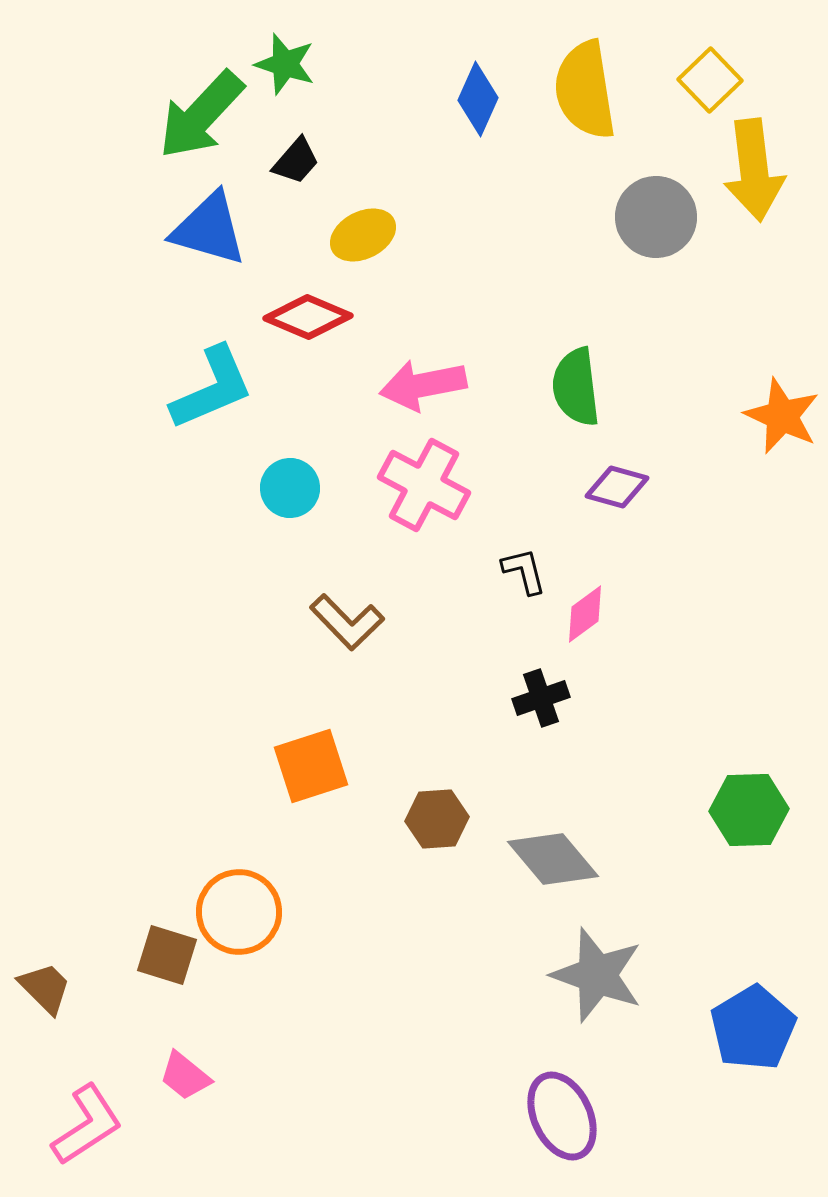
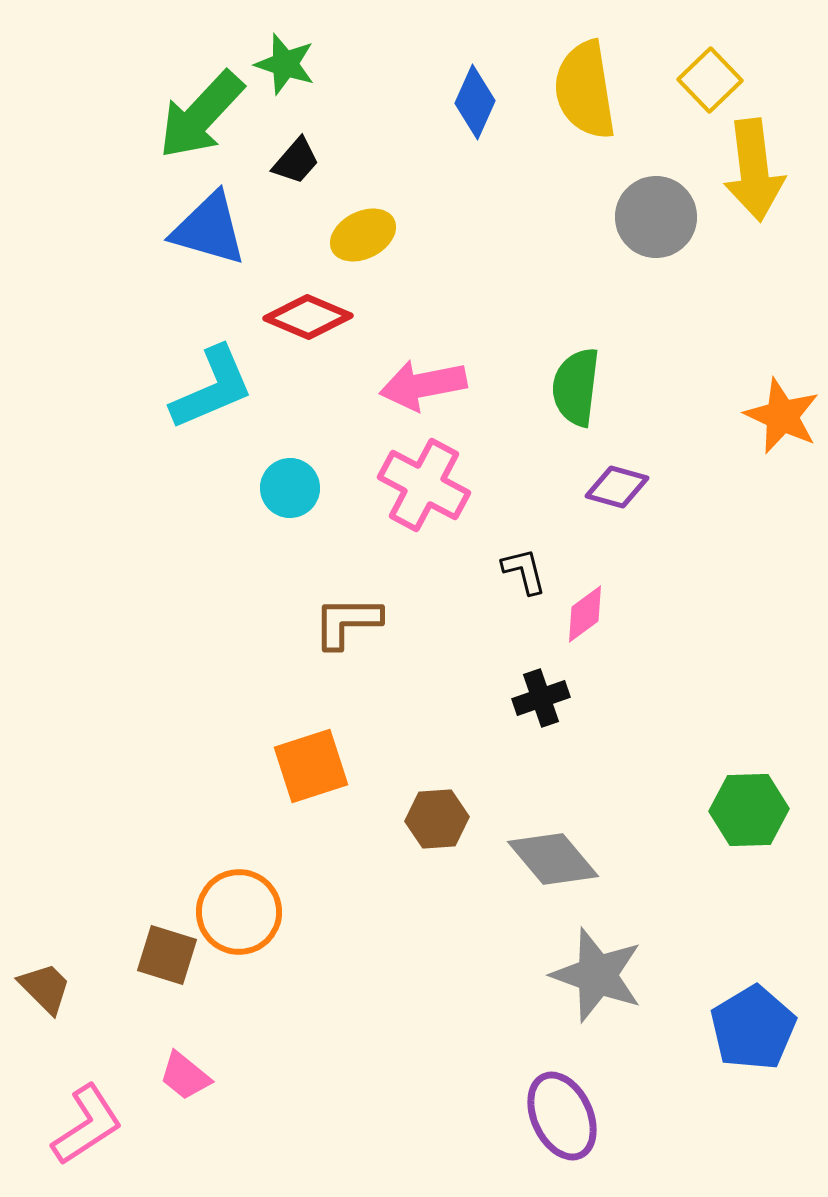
blue diamond: moved 3 px left, 3 px down
green semicircle: rotated 14 degrees clockwise
brown L-shape: rotated 134 degrees clockwise
